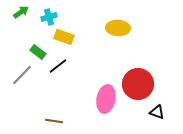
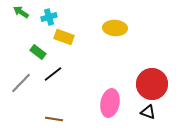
green arrow: rotated 112 degrees counterclockwise
yellow ellipse: moved 3 px left
black line: moved 5 px left, 8 px down
gray line: moved 1 px left, 8 px down
red circle: moved 14 px right
pink ellipse: moved 4 px right, 4 px down
black triangle: moved 9 px left
brown line: moved 2 px up
